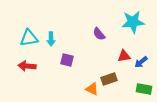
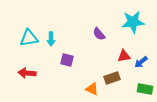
red arrow: moved 7 px down
brown rectangle: moved 3 px right, 1 px up
green rectangle: moved 1 px right
